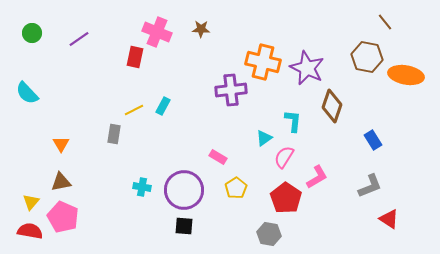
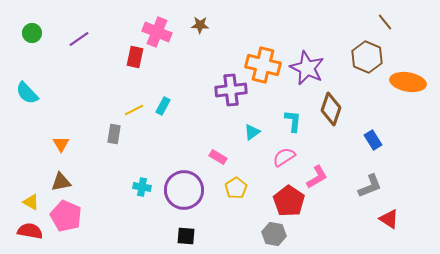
brown star: moved 1 px left, 4 px up
brown hexagon: rotated 12 degrees clockwise
orange cross: moved 3 px down
orange ellipse: moved 2 px right, 7 px down
brown diamond: moved 1 px left, 3 px down
cyan triangle: moved 12 px left, 6 px up
pink semicircle: rotated 25 degrees clockwise
red pentagon: moved 3 px right, 3 px down
yellow triangle: rotated 42 degrees counterclockwise
pink pentagon: moved 3 px right, 1 px up
black square: moved 2 px right, 10 px down
gray hexagon: moved 5 px right
